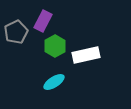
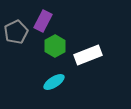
white rectangle: moved 2 px right; rotated 8 degrees counterclockwise
